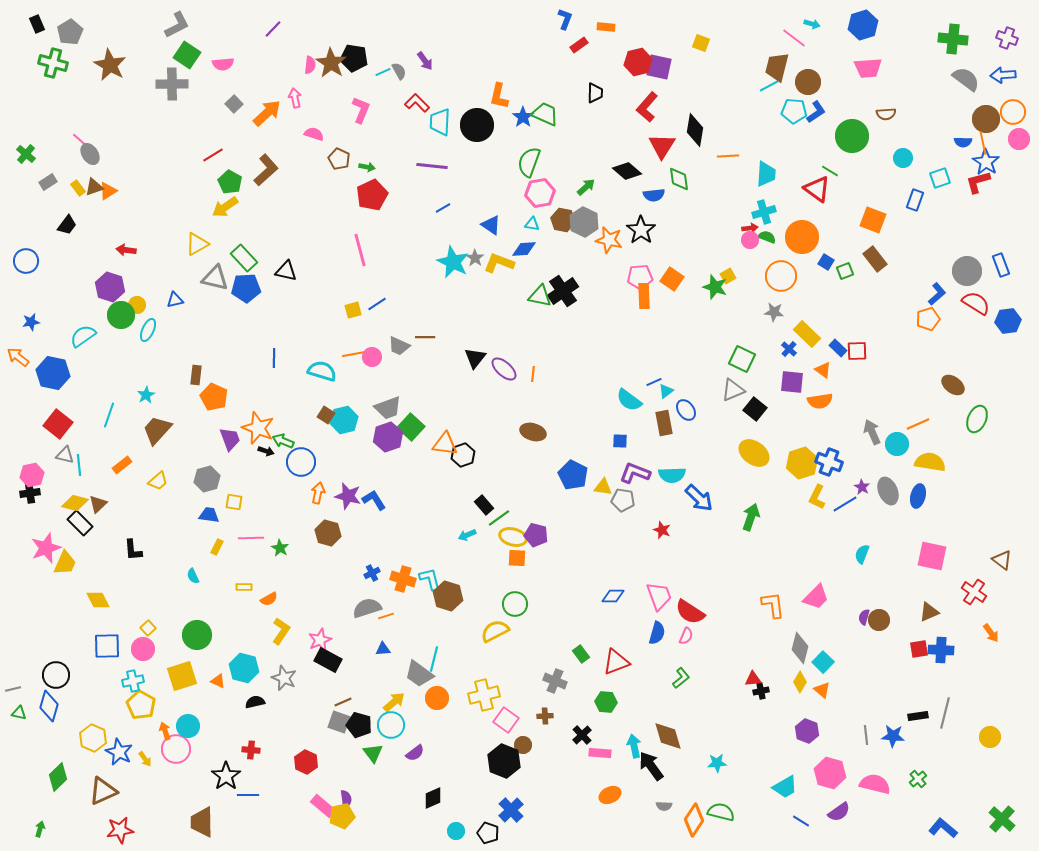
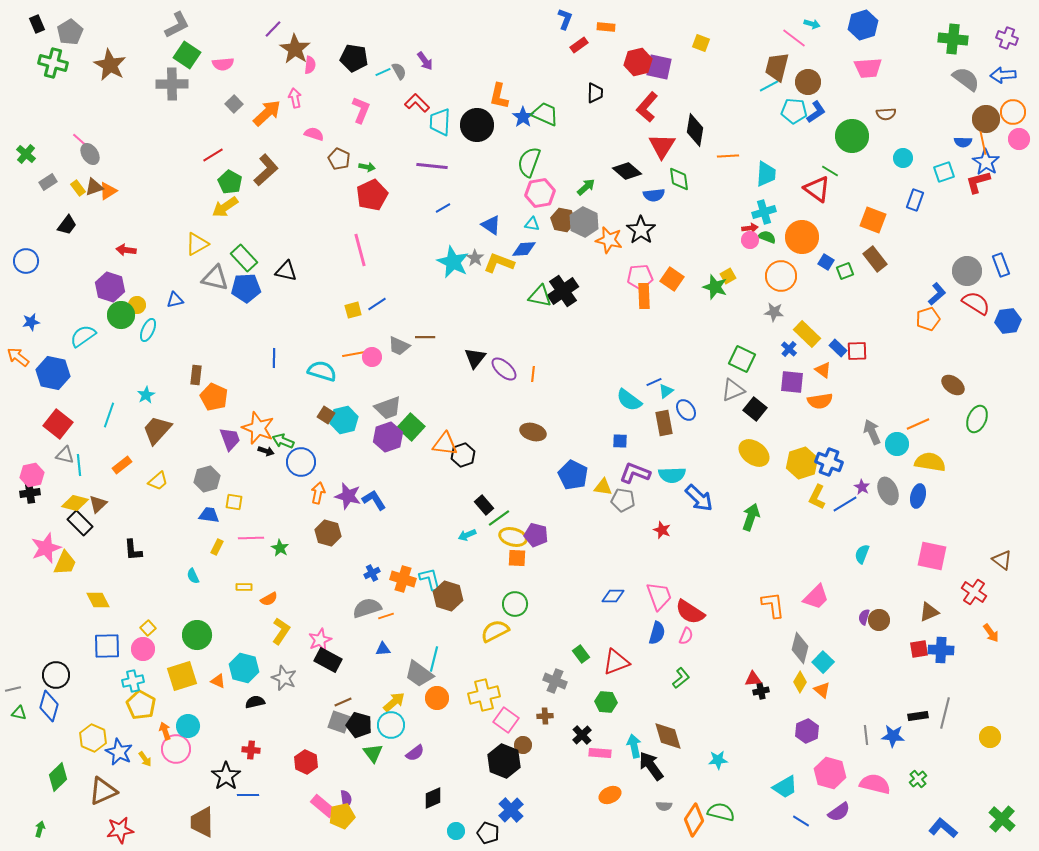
brown star at (331, 63): moved 36 px left, 14 px up
cyan square at (940, 178): moved 4 px right, 6 px up
purple hexagon at (807, 731): rotated 15 degrees clockwise
cyan star at (717, 763): moved 1 px right, 3 px up
